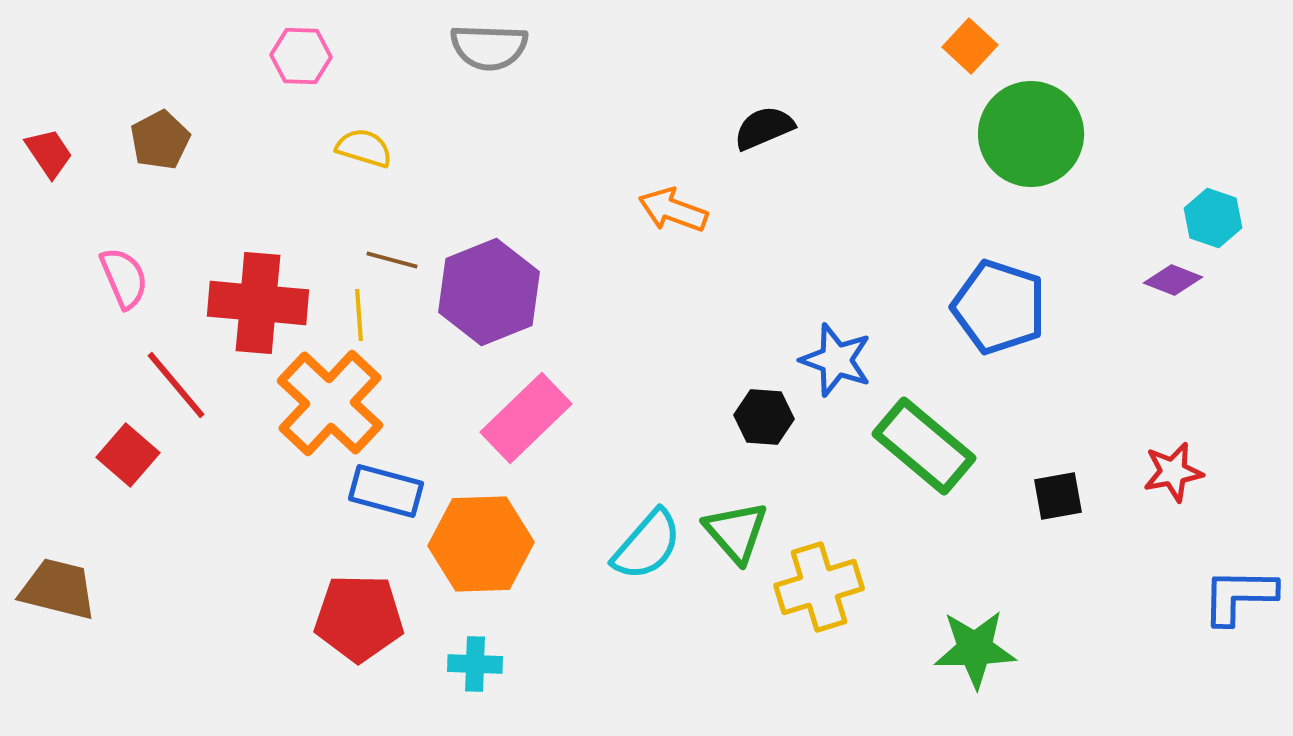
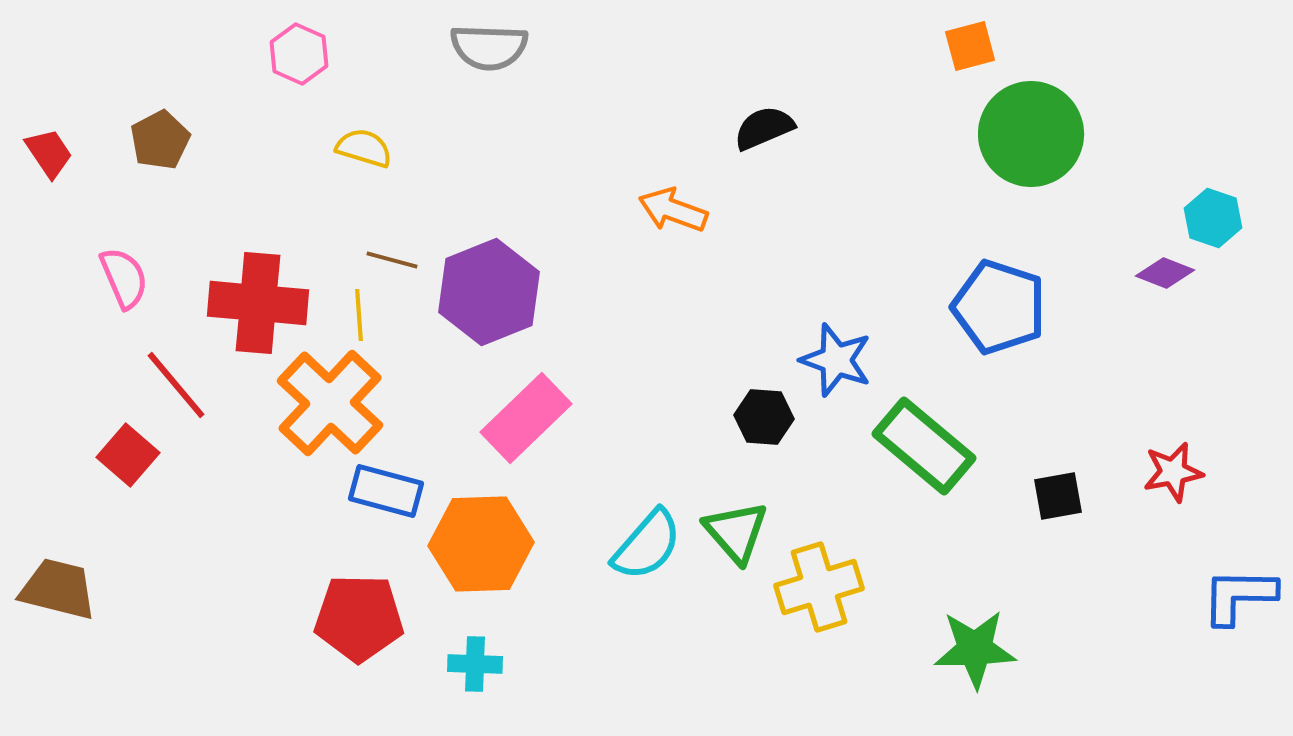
orange square: rotated 32 degrees clockwise
pink hexagon: moved 2 px left, 2 px up; rotated 22 degrees clockwise
purple diamond: moved 8 px left, 7 px up
